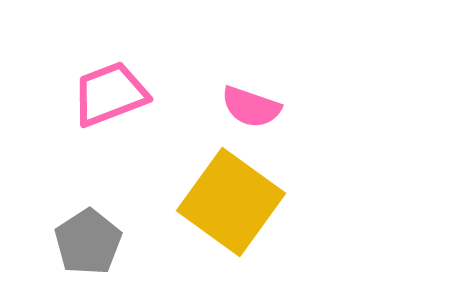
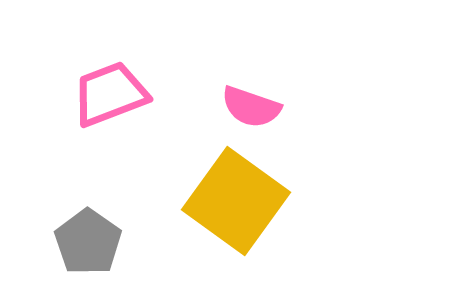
yellow square: moved 5 px right, 1 px up
gray pentagon: rotated 4 degrees counterclockwise
